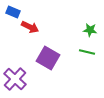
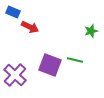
green star: moved 1 px right, 1 px down; rotated 24 degrees counterclockwise
green line: moved 12 px left, 8 px down
purple square: moved 2 px right, 7 px down; rotated 10 degrees counterclockwise
purple cross: moved 4 px up
